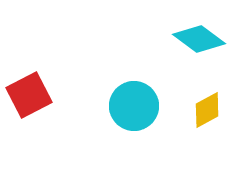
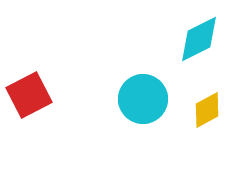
cyan diamond: rotated 63 degrees counterclockwise
cyan circle: moved 9 px right, 7 px up
